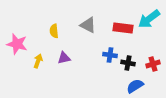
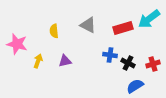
red rectangle: rotated 24 degrees counterclockwise
purple triangle: moved 1 px right, 3 px down
black cross: rotated 16 degrees clockwise
